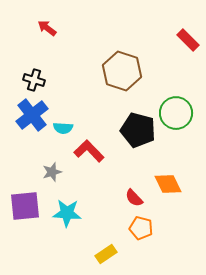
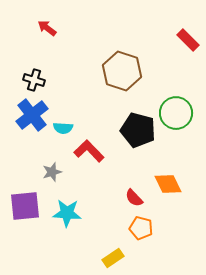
yellow rectangle: moved 7 px right, 4 px down
